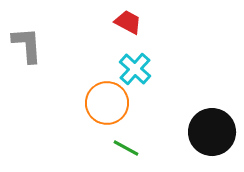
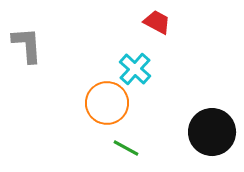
red trapezoid: moved 29 px right
